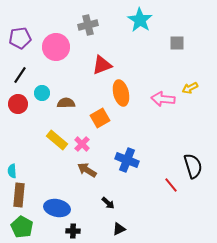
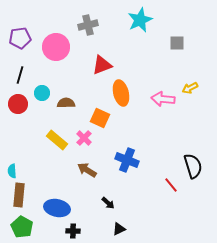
cyan star: rotated 15 degrees clockwise
black line: rotated 18 degrees counterclockwise
orange square: rotated 36 degrees counterclockwise
pink cross: moved 2 px right, 6 px up
